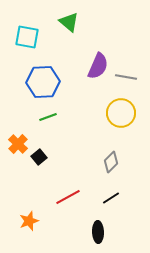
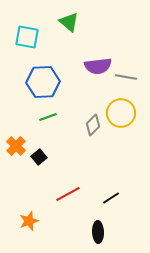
purple semicircle: rotated 60 degrees clockwise
orange cross: moved 2 px left, 2 px down
gray diamond: moved 18 px left, 37 px up
red line: moved 3 px up
